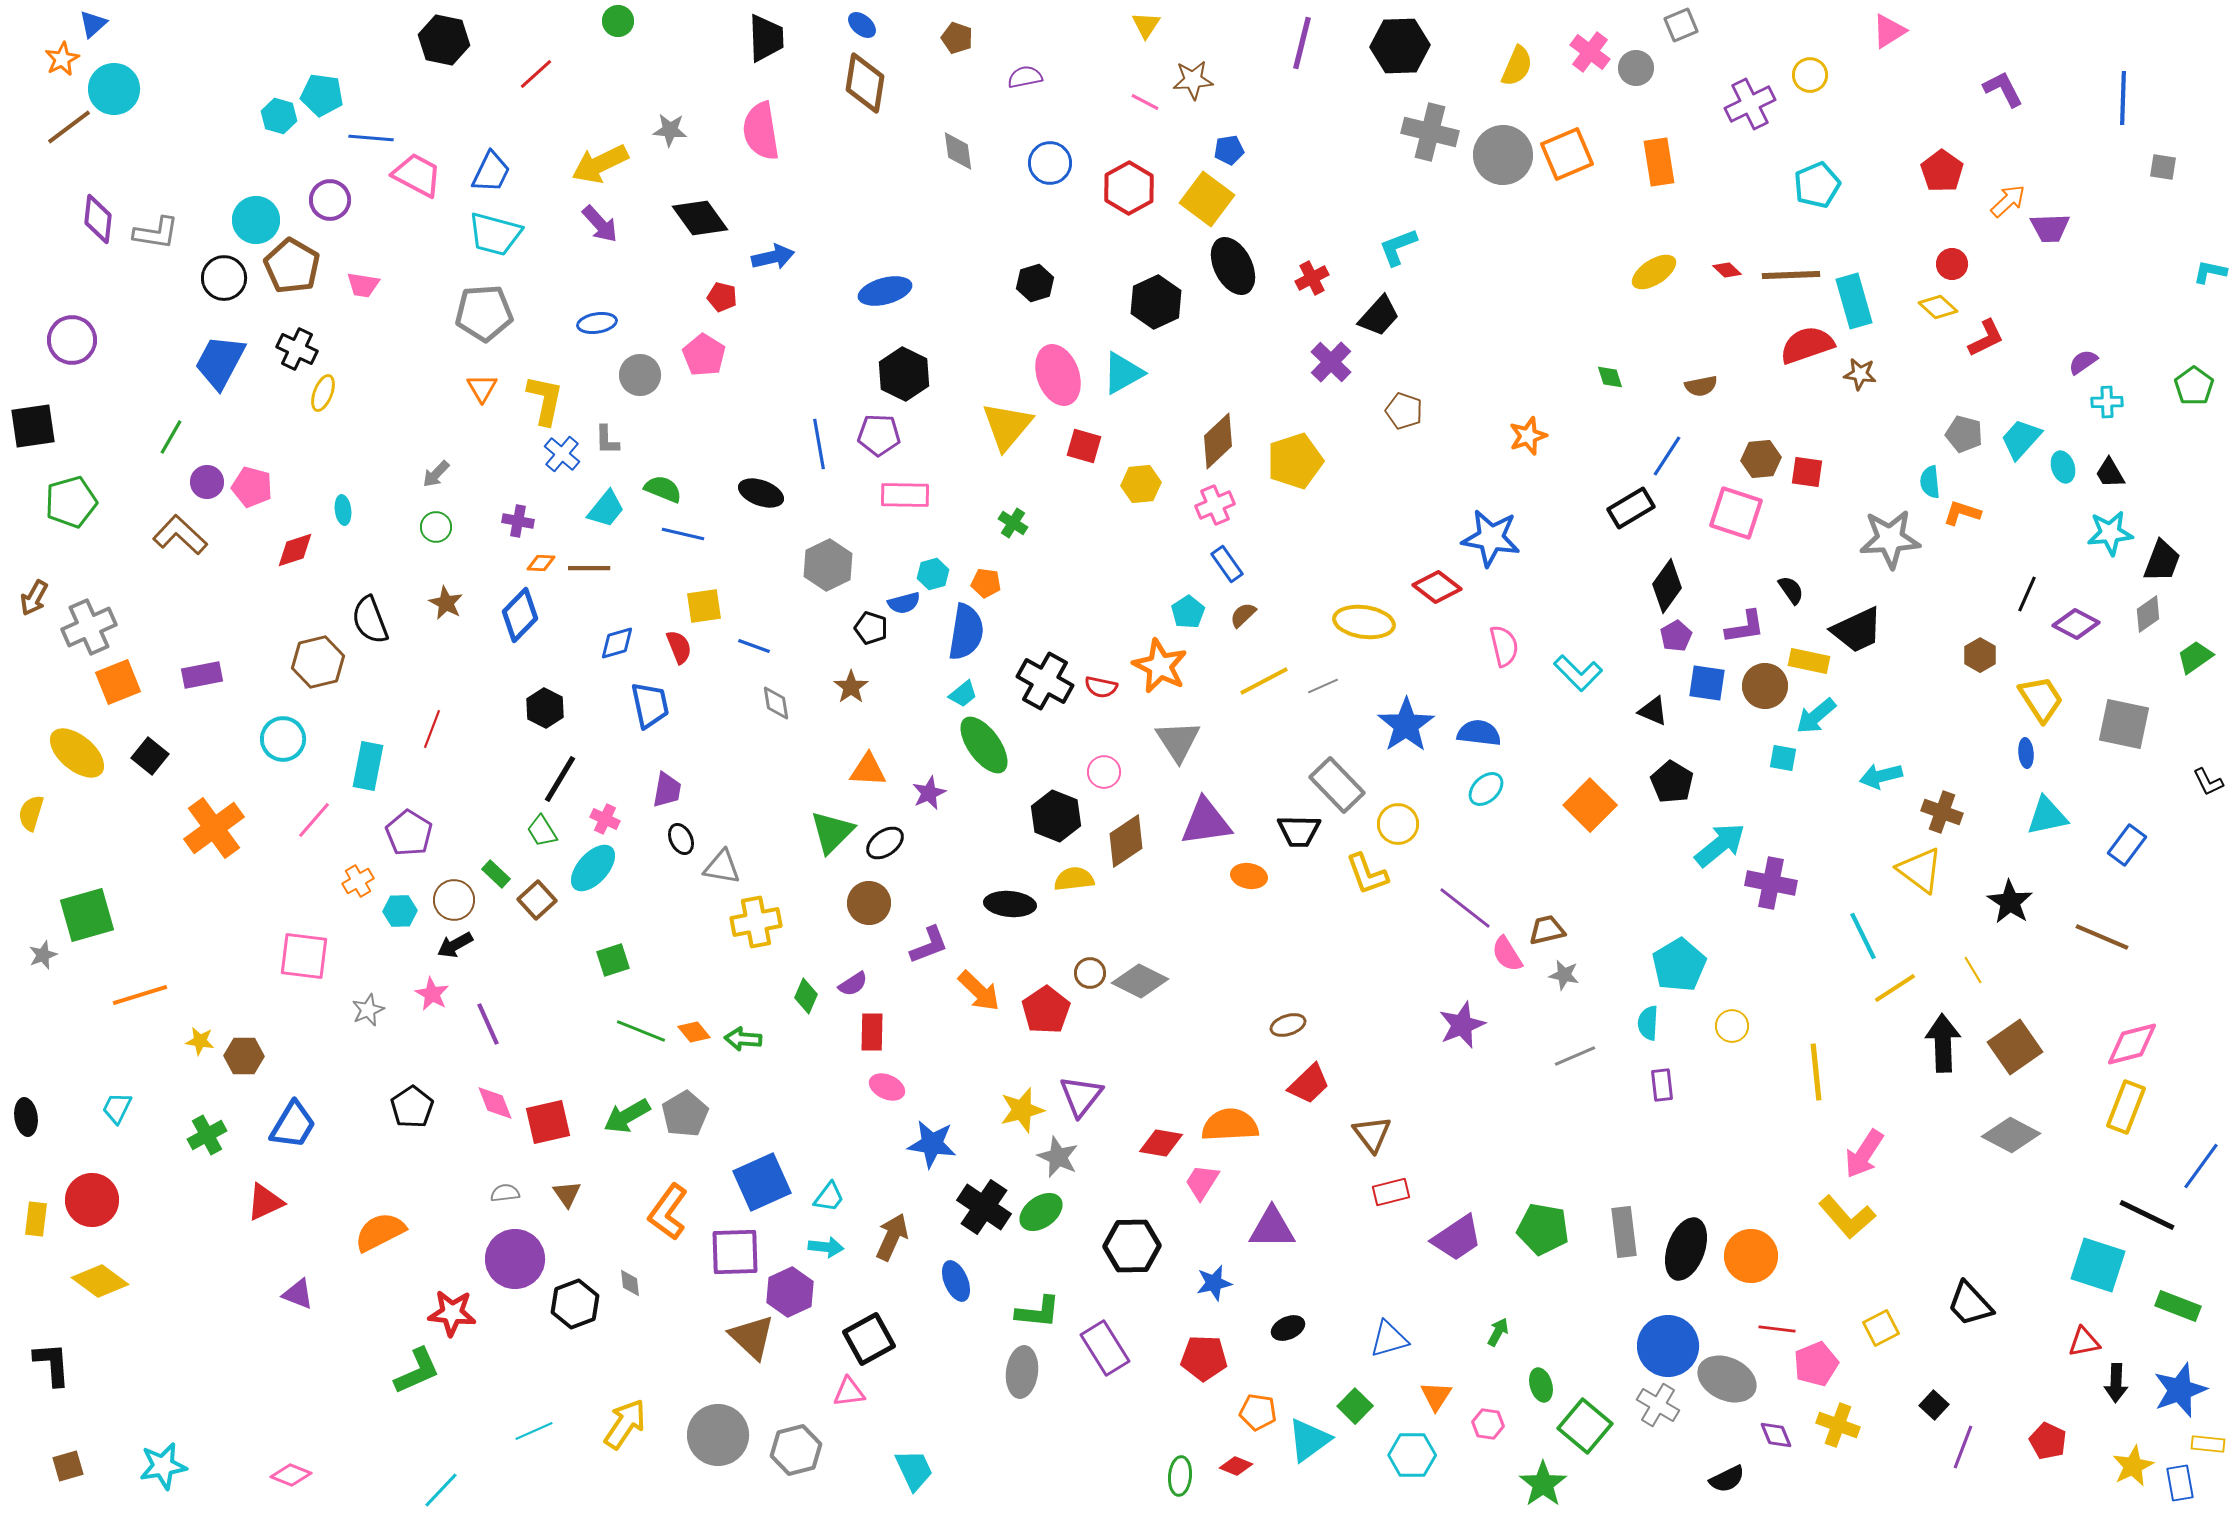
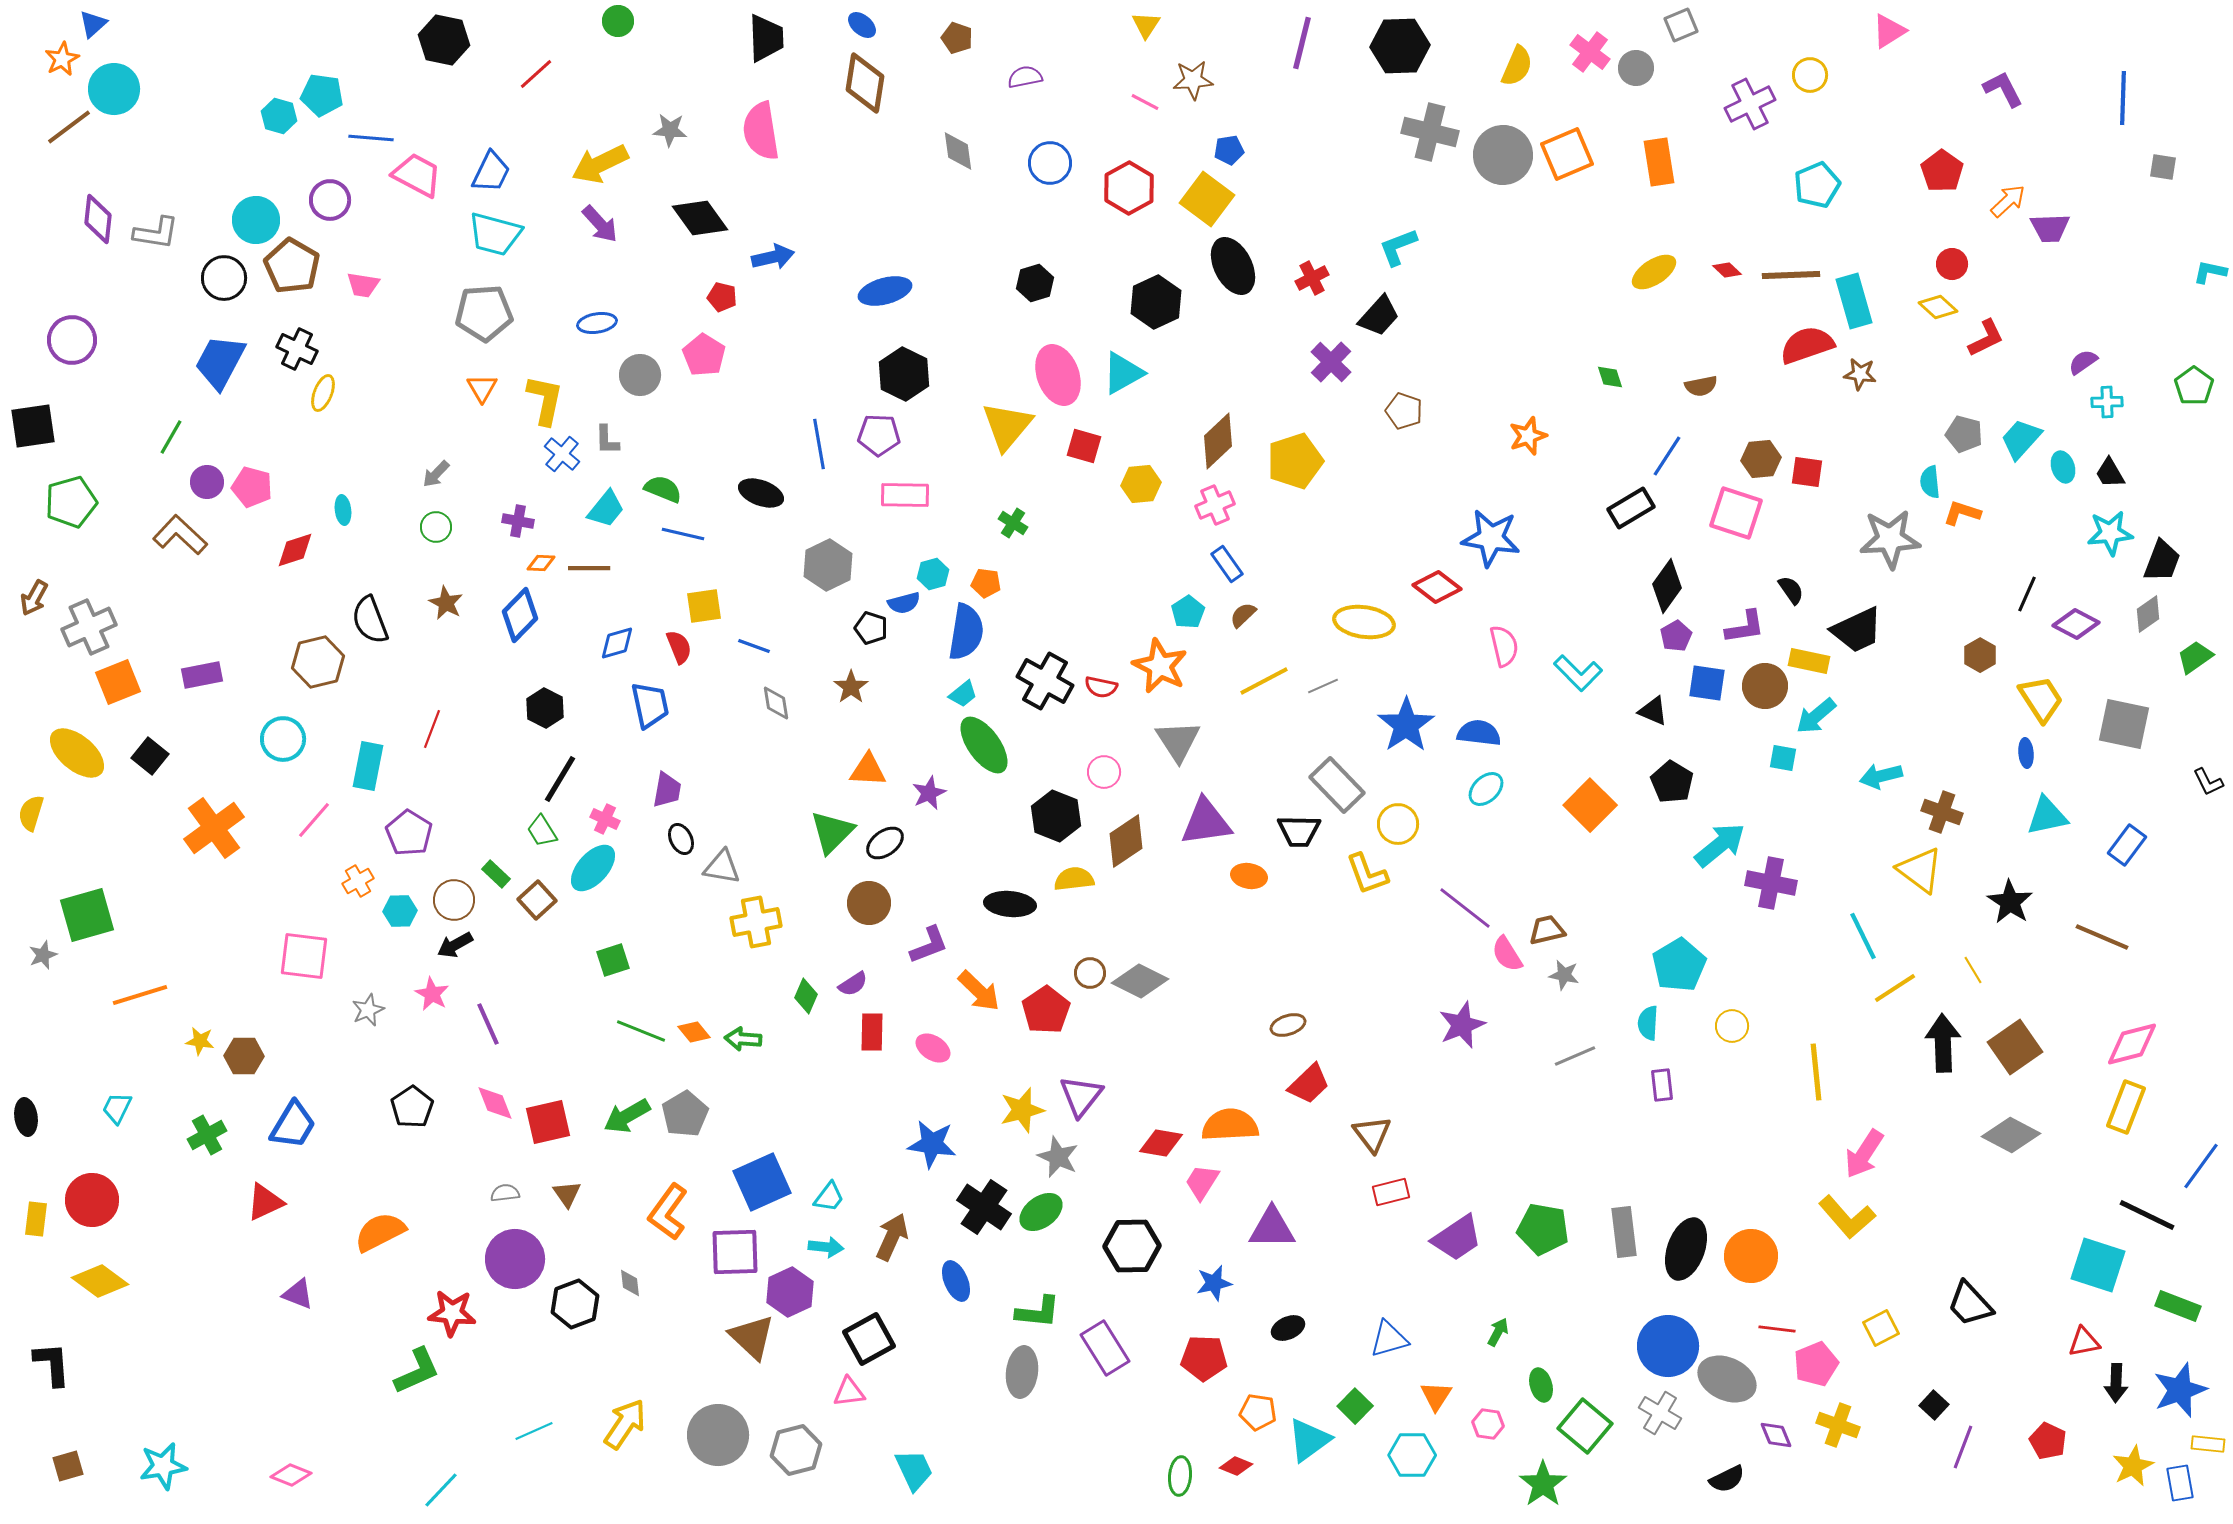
pink ellipse at (887, 1087): moved 46 px right, 39 px up; rotated 8 degrees clockwise
gray cross at (1658, 1405): moved 2 px right, 8 px down
